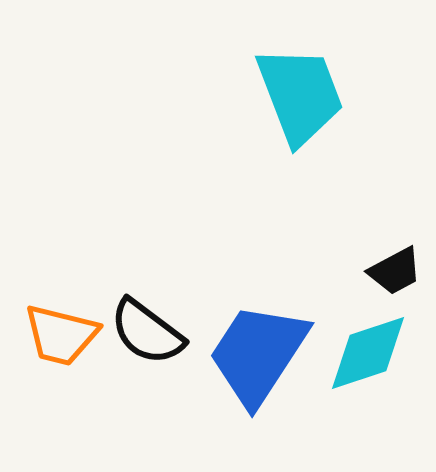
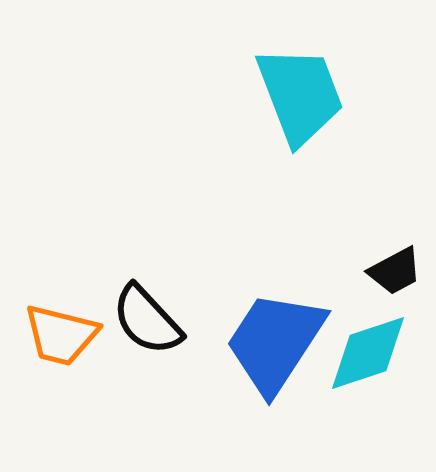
black semicircle: moved 12 px up; rotated 10 degrees clockwise
blue trapezoid: moved 17 px right, 12 px up
